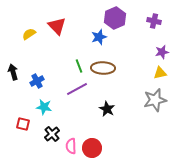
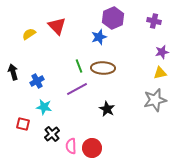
purple hexagon: moved 2 px left
